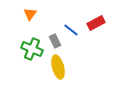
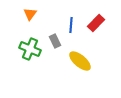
red rectangle: rotated 18 degrees counterclockwise
blue line: moved 5 px up; rotated 56 degrees clockwise
green cross: moved 2 px left
yellow ellipse: moved 22 px right, 6 px up; rotated 35 degrees counterclockwise
